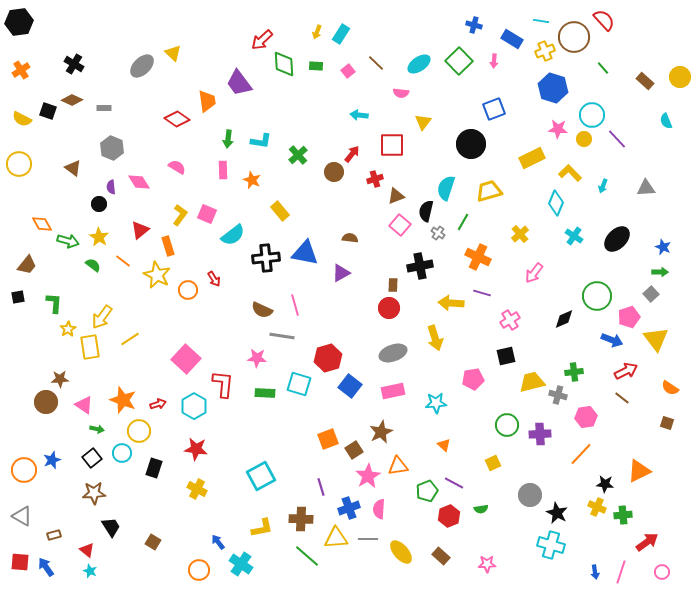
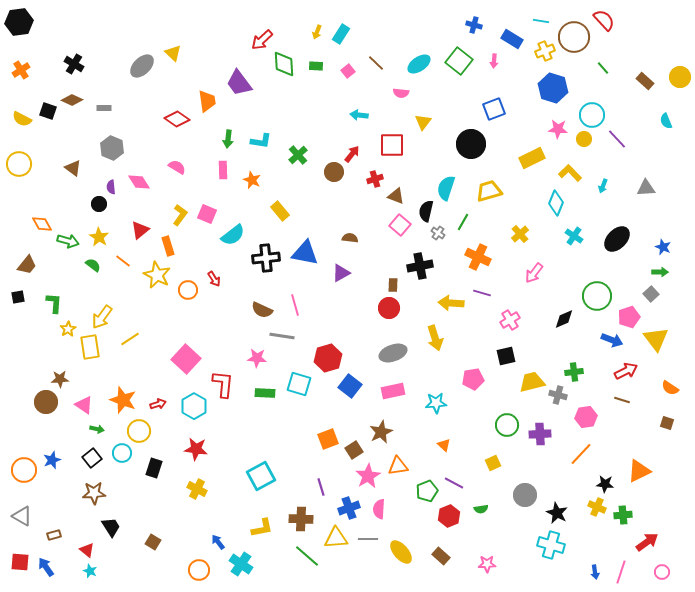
green square at (459, 61): rotated 8 degrees counterclockwise
brown triangle at (396, 196): rotated 42 degrees clockwise
brown line at (622, 398): moved 2 px down; rotated 21 degrees counterclockwise
gray circle at (530, 495): moved 5 px left
